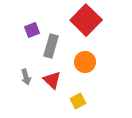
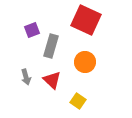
red square: rotated 20 degrees counterclockwise
yellow square: rotated 28 degrees counterclockwise
